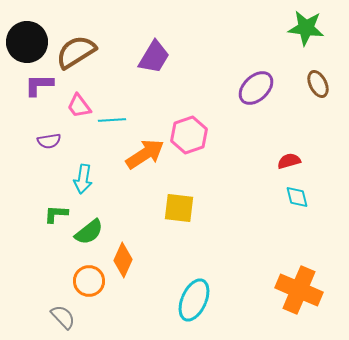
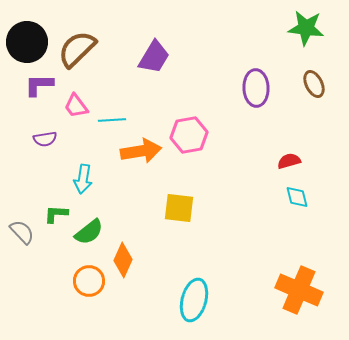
brown semicircle: moved 1 px right, 3 px up; rotated 12 degrees counterclockwise
brown ellipse: moved 4 px left
purple ellipse: rotated 48 degrees counterclockwise
pink trapezoid: moved 3 px left
pink hexagon: rotated 9 degrees clockwise
purple semicircle: moved 4 px left, 2 px up
orange arrow: moved 4 px left, 3 px up; rotated 24 degrees clockwise
cyan ellipse: rotated 9 degrees counterclockwise
gray semicircle: moved 41 px left, 85 px up
